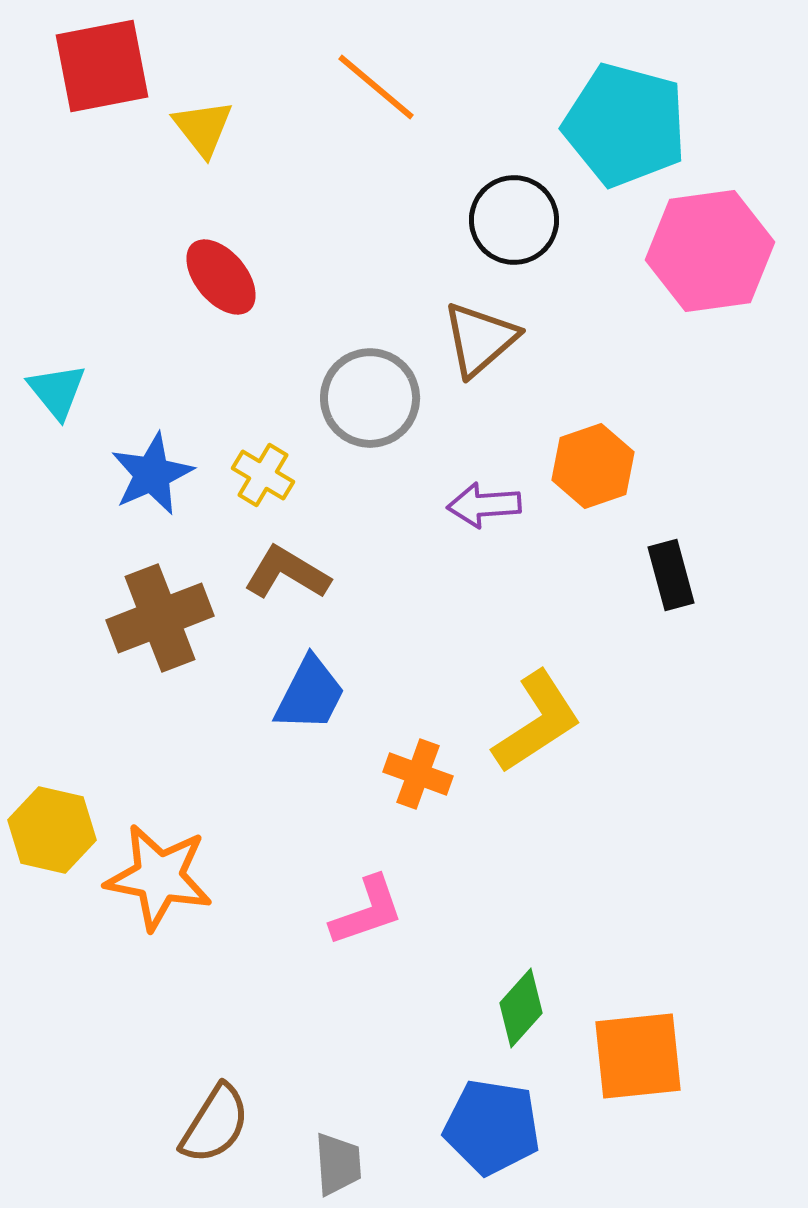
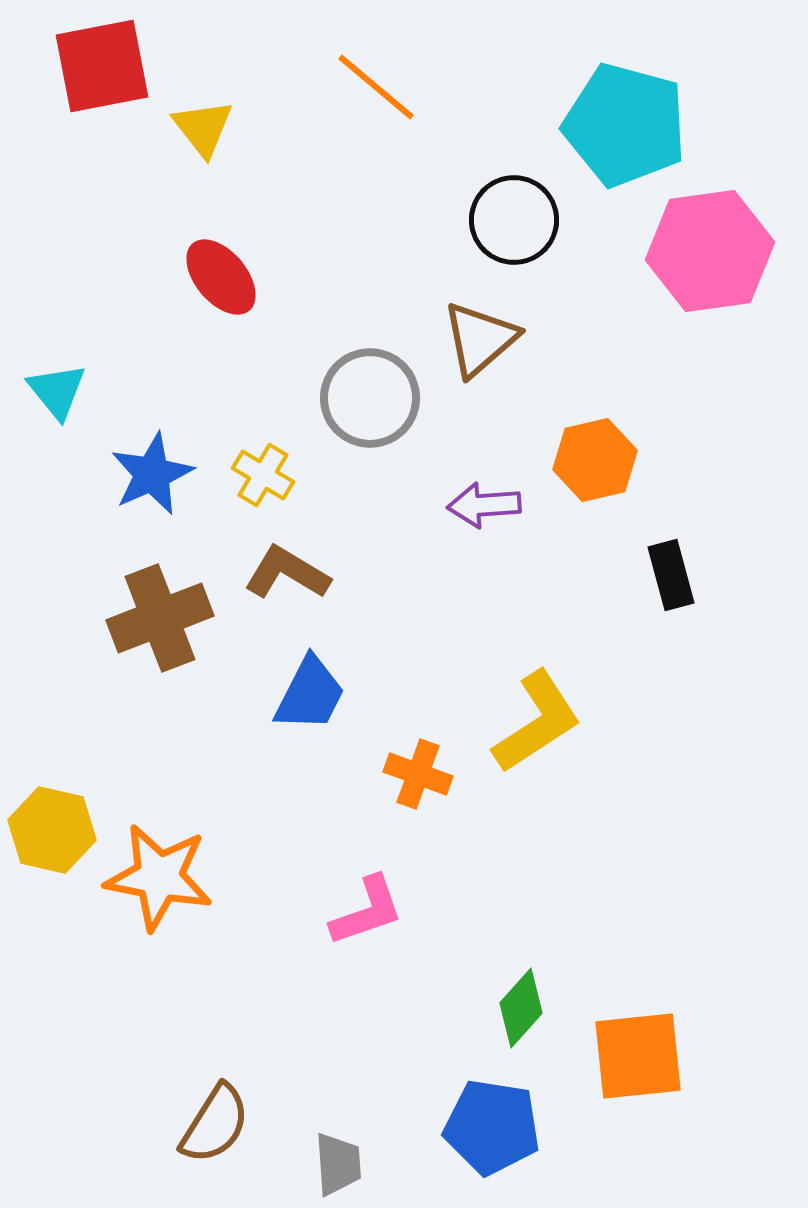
orange hexagon: moved 2 px right, 6 px up; rotated 6 degrees clockwise
